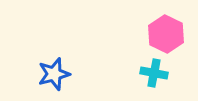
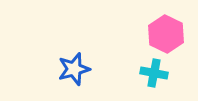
blue star: moved 20 px right, 5 px up
